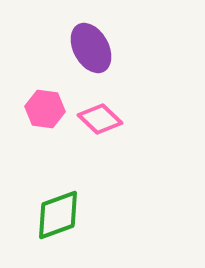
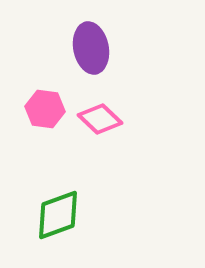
purple ellipse: rotated 18 degrees clockwise
